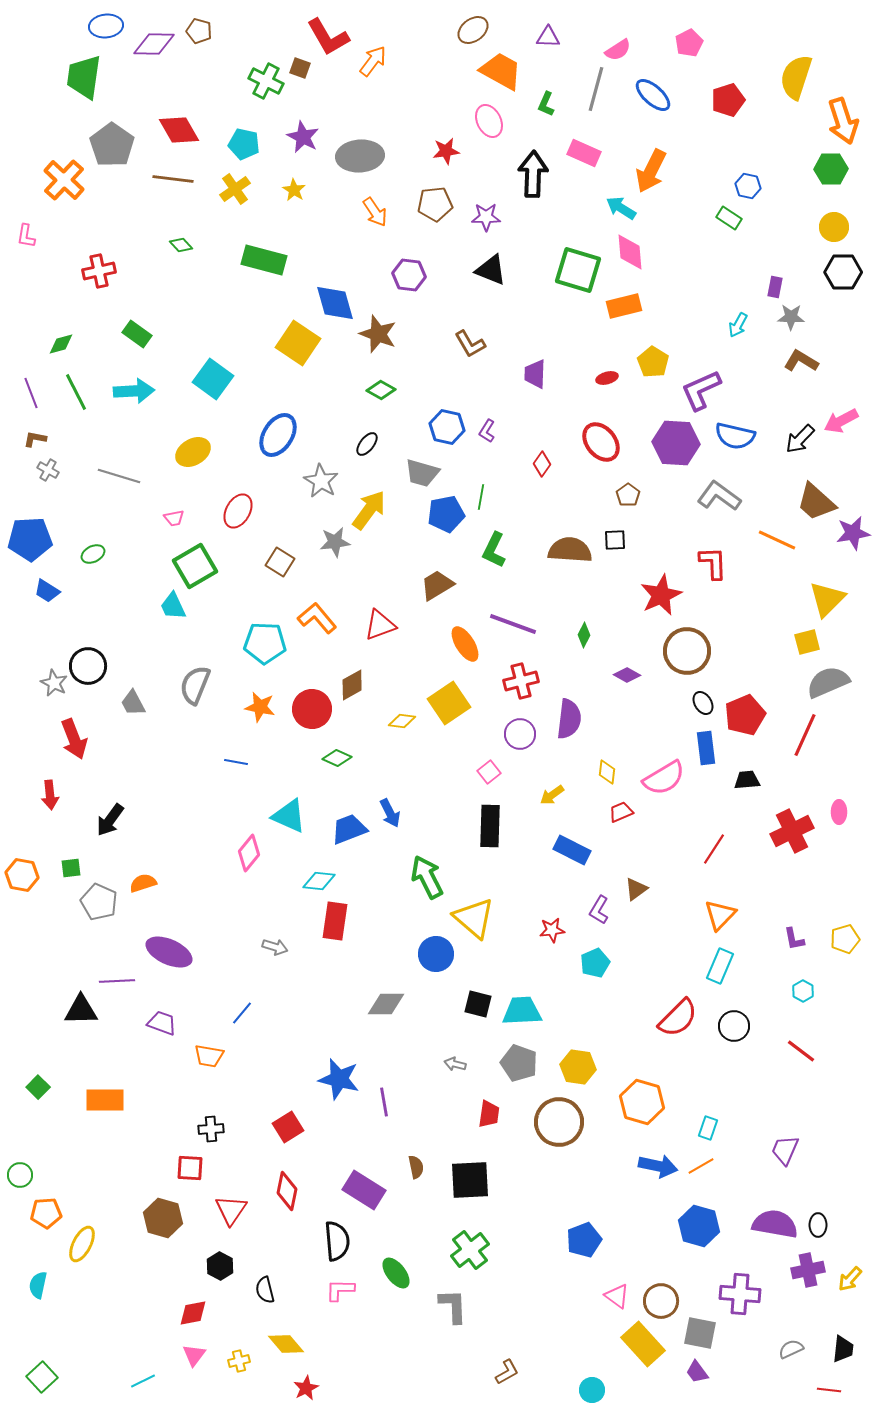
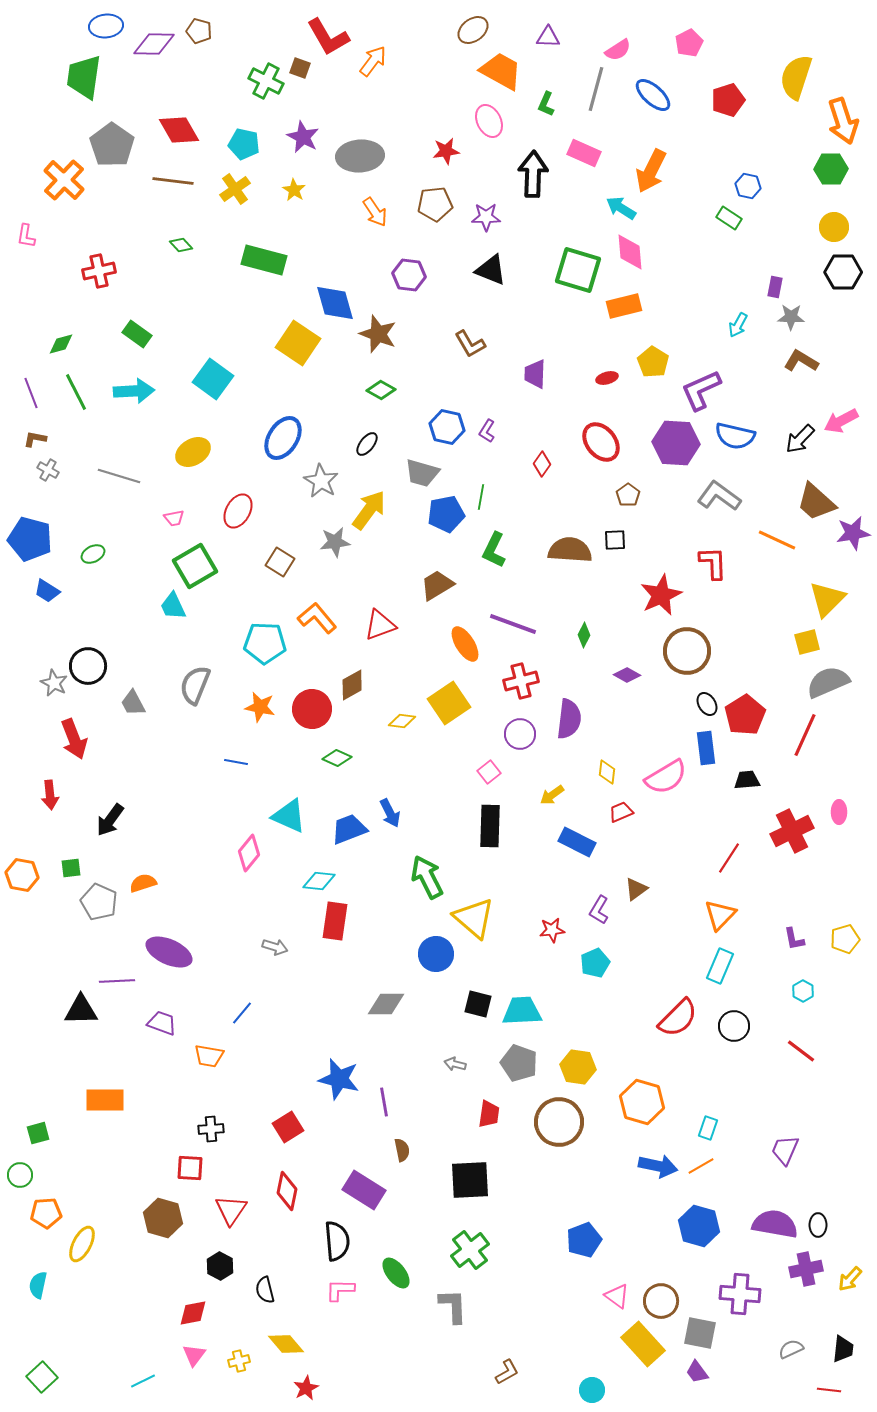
brown line at (173, 179): moved 2 px down
blue ellipse at (278, 435): moved 5 px right, 3 px down
blue pentagon at (30, 539): rotated 18 degrees clockwise
black ellipse at (703, 703): moved 4 px right, 1 px down
red pentagon at (745, 715): rotated 9 degrees counterclockwise
pink semicircle at (664, 778): moved 2 px right, 1 px up
red line at (714, 849): moved 15 px right, 9 px down
blue rectangle at (572, 850): moved 5 px right, 8 px up
green square at (38, 1087): moved 46 px down; rotated 30 degrees clockwise
brown semicircle at (416, 1167): moved 14 px left, 17 px up
purple cross at (808, 1270): moved 2 px left, 1 px up
